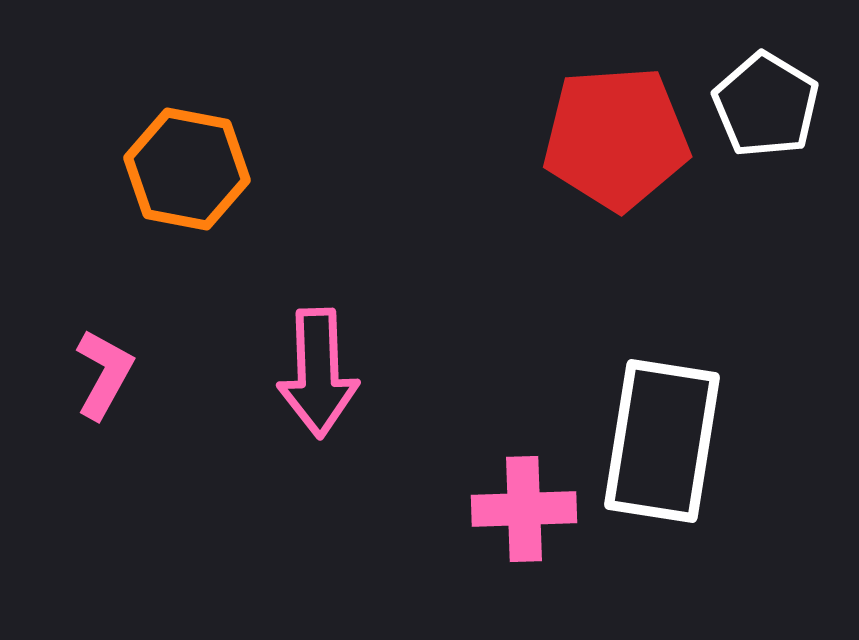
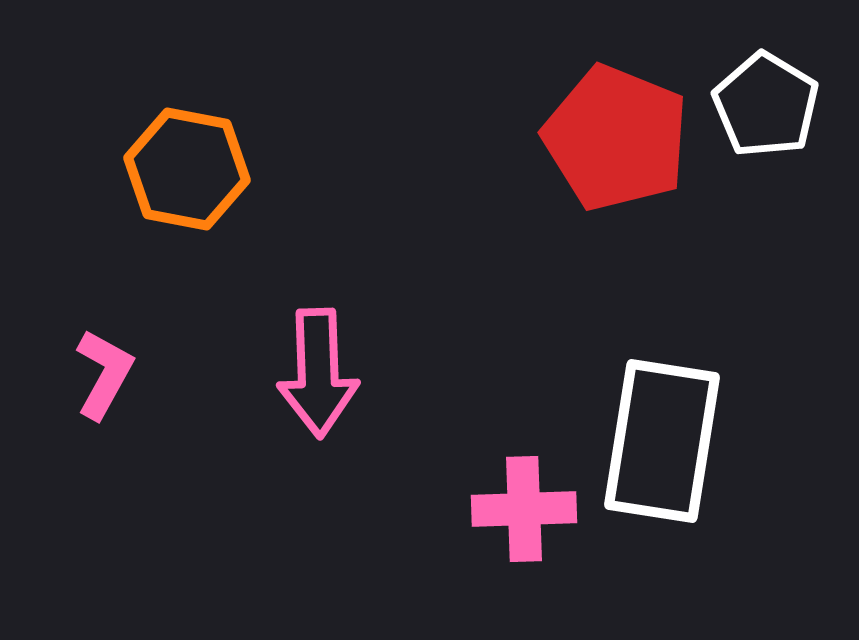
red pentagon: rotated 26 degrees clockwise
